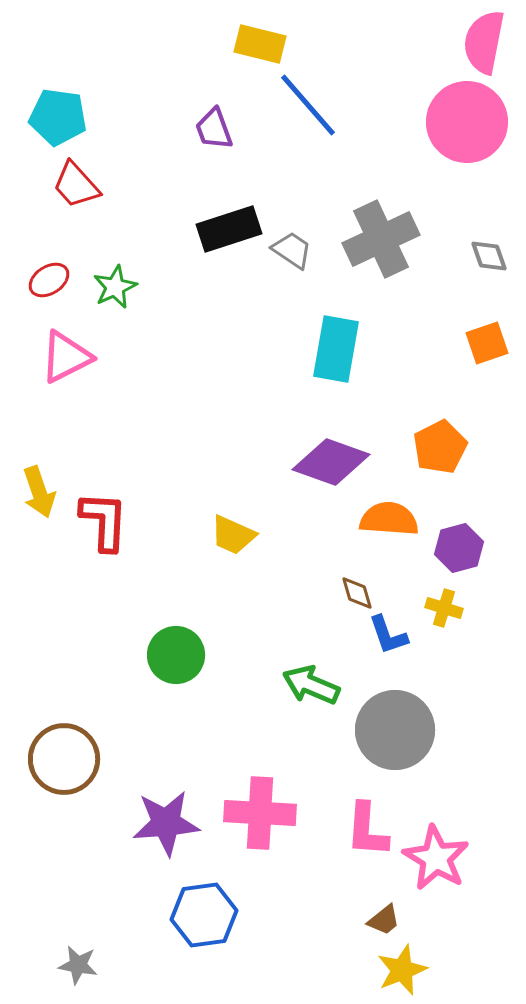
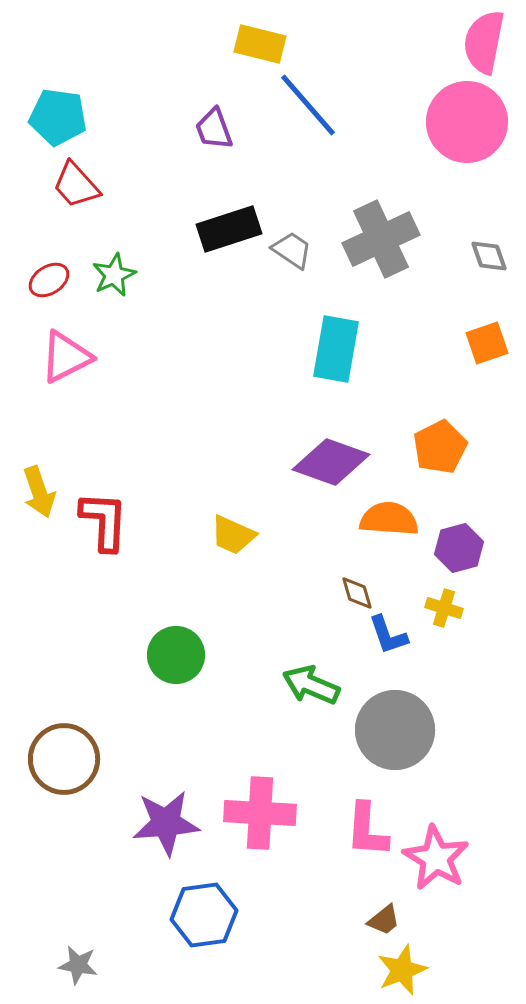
green star: moved 1 px left, 12 px up
